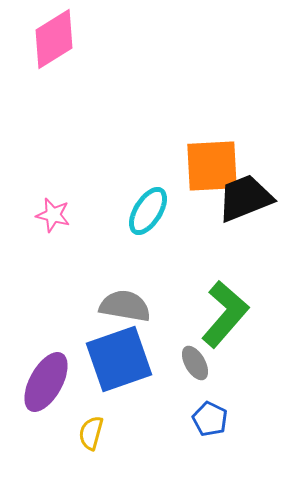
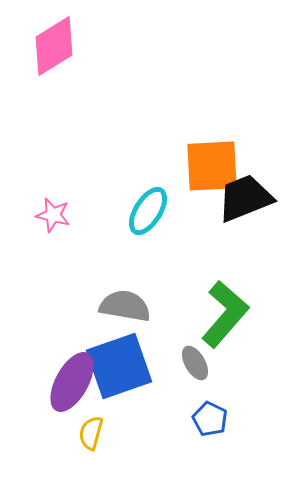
pink diamond: moved 7 px down
blue square: moved 7 px down
purple ellipse: moved 26 px right
